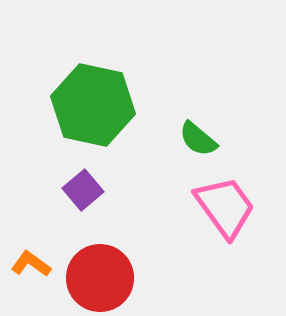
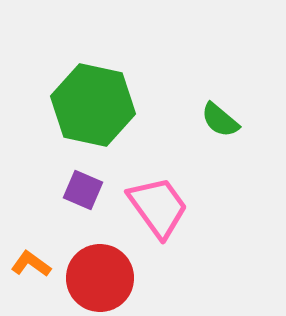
green semicircle: moved 22 px right, 19 px up
purple square: rotated 27 degrees counterclockwise
pink trapezoid: moved 67 px left
